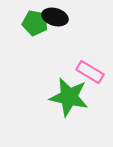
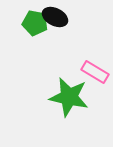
black ellipse: rotated 10 degrees clockwise
pink rectangle: moved 5 px right
